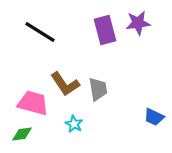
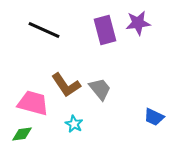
black line: moved 4 px right, 2 px up; rotated 8 degrees counterclockwise
brown L-shape: moved 1 px right, 1 px down
gray trapezoid: moved 2 px right; rotated 30 degrees counterclockwise
